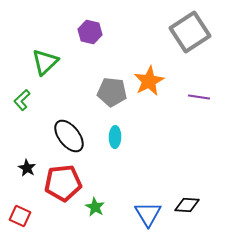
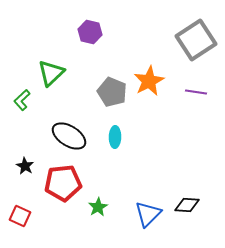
gray square: moved 6 px right, 8 px down
green triangle: moved 6 px right, 11 px down
gray pentagon: rotated 16 degrees clockwise
purple line: moved 3 px left, 5 px up
black ellipse: rotated 20 degrees counterclockwise
black star: moved 2 px left, 2 px up
green star: moved 3 px right; rotated 12 degrees clockwise
blue triangle: rotated 16 degrees clockwise
